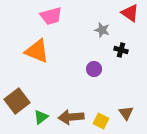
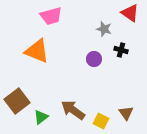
gray star: moved 2 px right, 1 px up
purple circle: moved 10 px up
brown arrow: moved 2 px right, 7 px up; rotated 40 degrees clockwise
